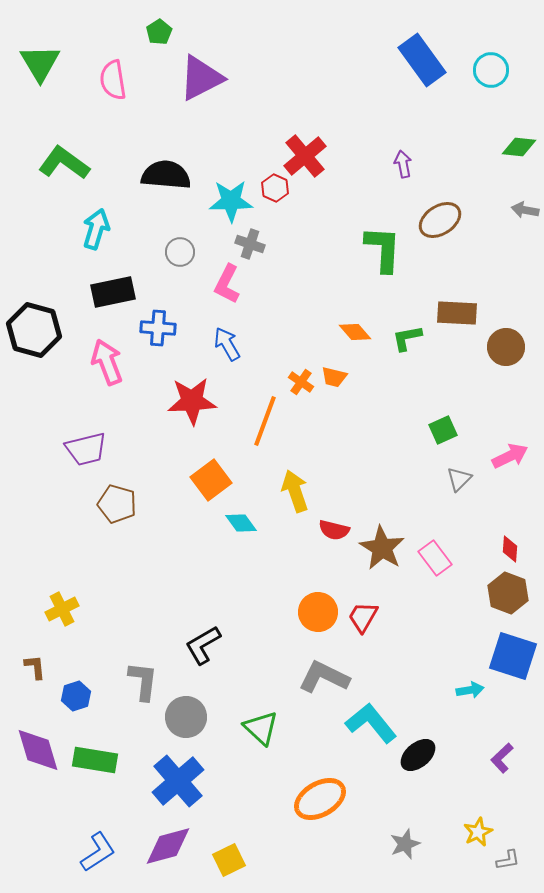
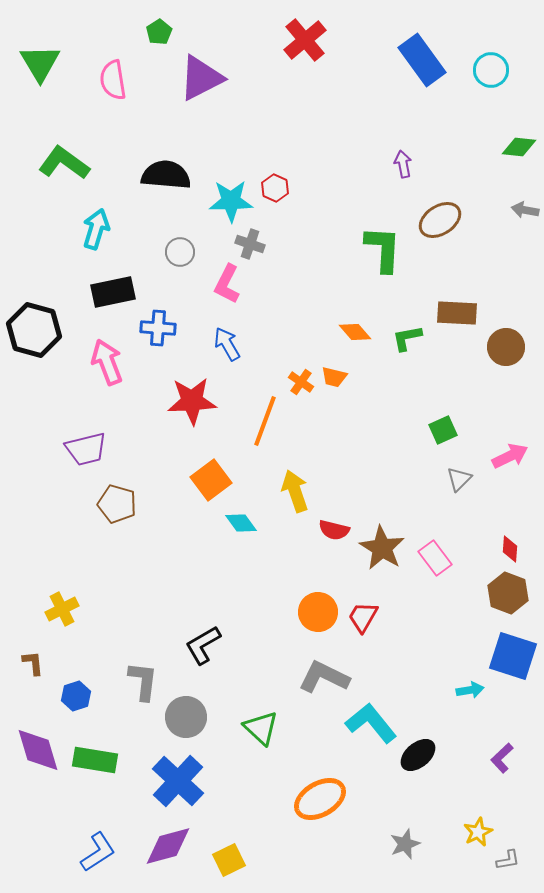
red cross at (305, 156): moved 116 px up
brown L-shape at (35, 667): moved 2 px left, 4 px up
blue cross at (178, 781): rotated 6 degrees counterclockwise
